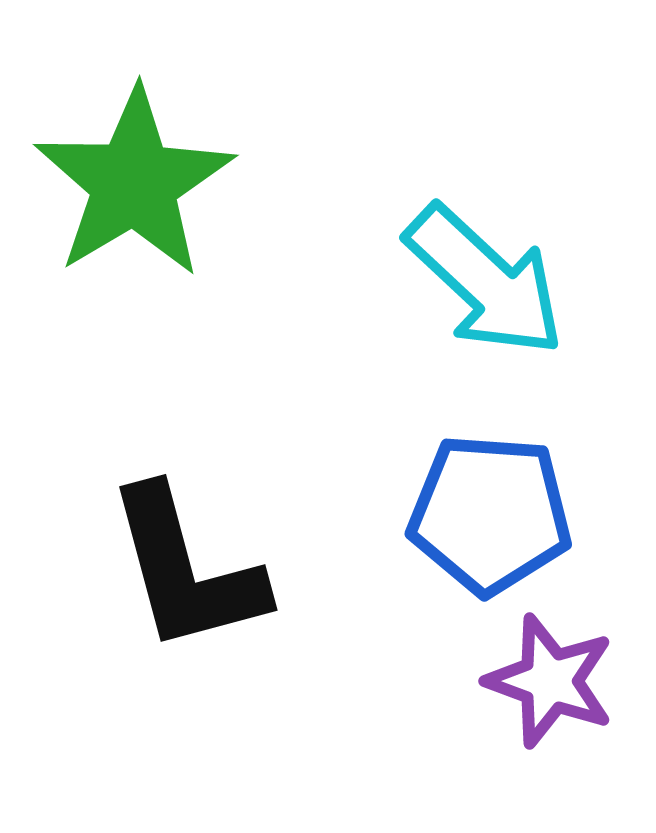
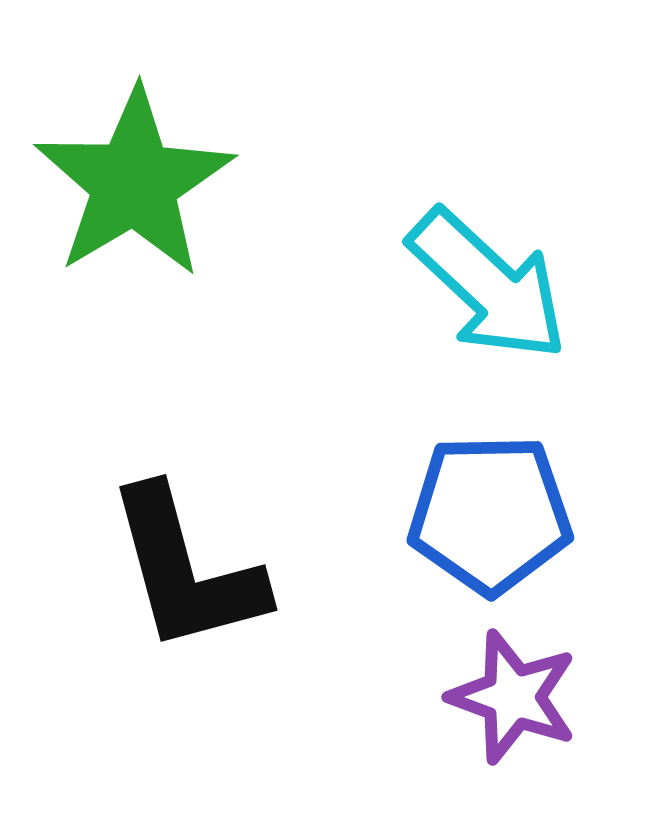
cyan arrow: moved 3 px right, 4 px down
blue pentagon: rotated 5 degrees counterclockwise
purple star: moved 37 px left, 16 px down
